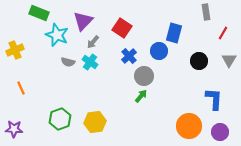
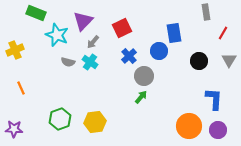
green rectangle: moved 3 px left
red square: rotated 30 degrees clockwise
blue rectangle: rotated 24 degrees counterclockwise
green arrow: moved 1 px down
purple circle: moved 2 px left, 2 px up
